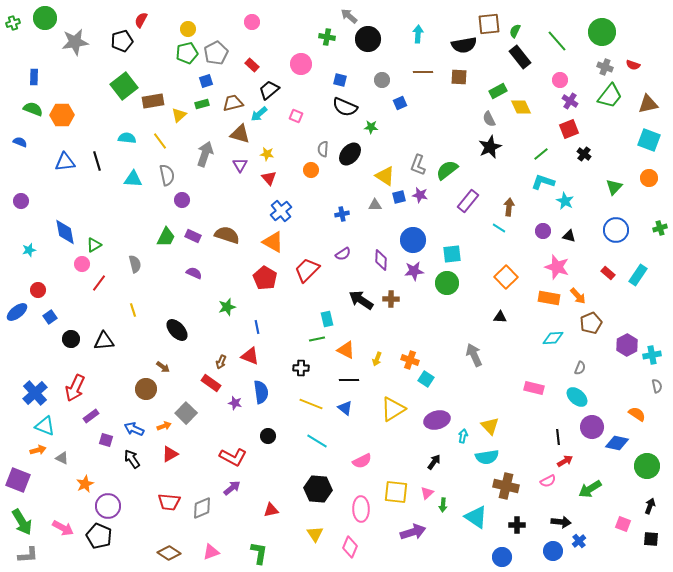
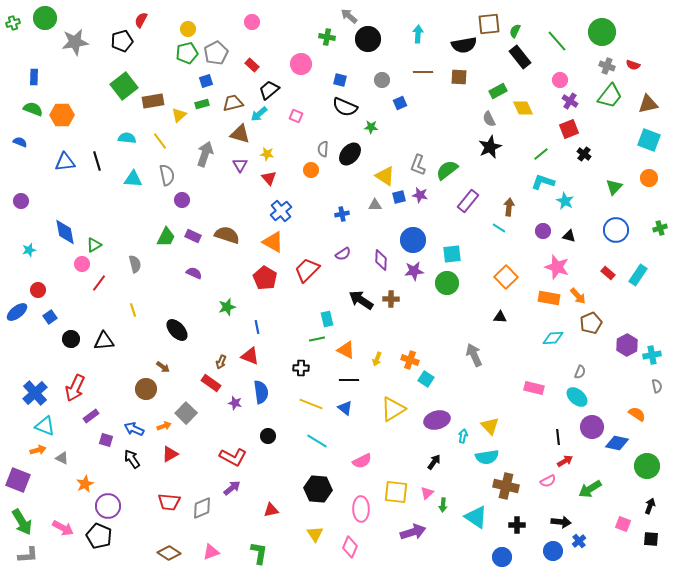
gray cross at (605, 67): moved 2 px right, 1 px up
yellow diamond at (521, 107): moved 2 px right, 1 px down
gray semicircle at (580, 368): moved 4 px down
